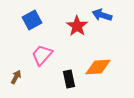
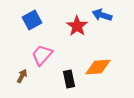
brown arrow: moved 6 px right, 1 px up
